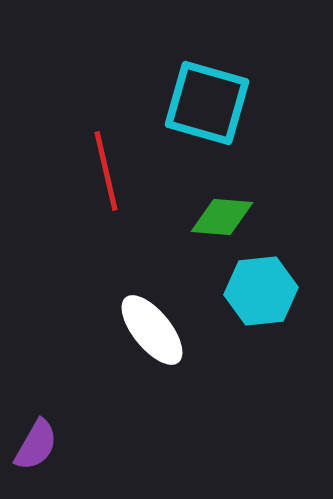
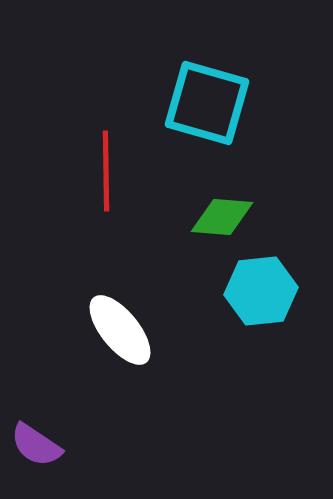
red line: rotated 12 degrees clockwise
white ellipse: moved 32 px left
purple semicircle: rotated 94 degrees clockwise
